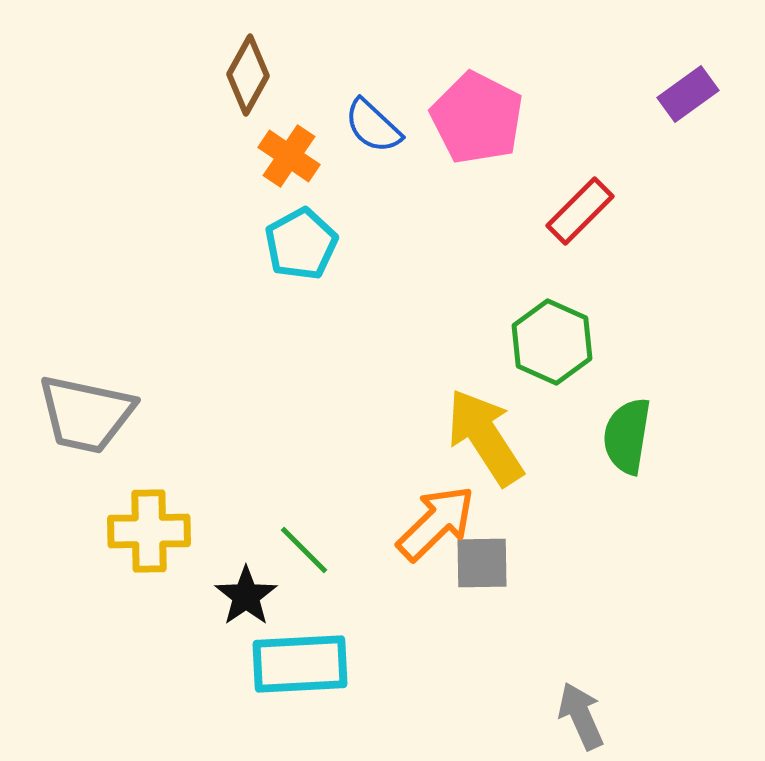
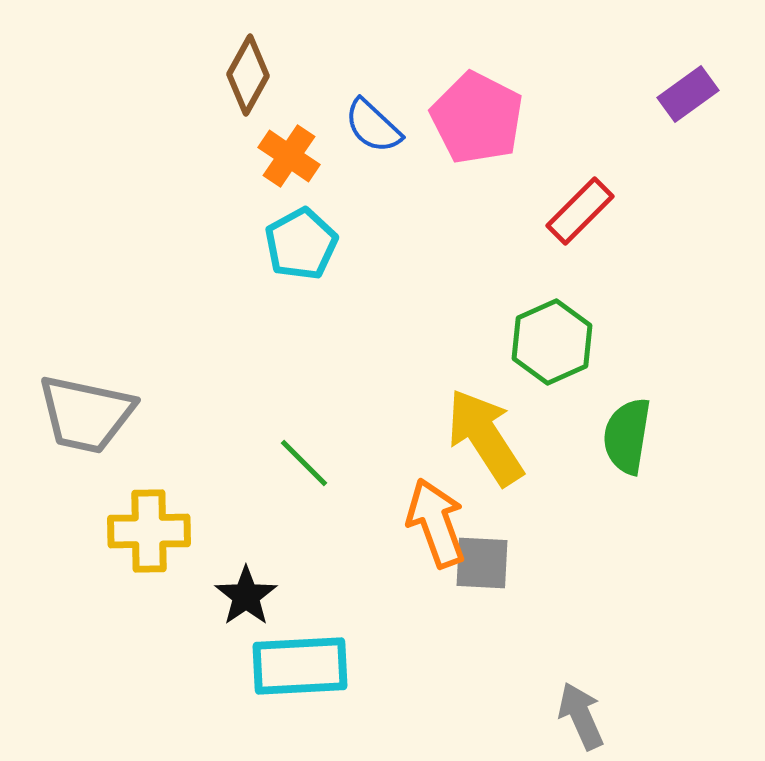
green hexagon: rotated 12 degrees clockwise
orange arrow: rotated 66 degrees counterclockwise
green line: moved 87 px up
gray square: rotated 4 degrees clockwise
cyan rectangle: moved 2 px down
